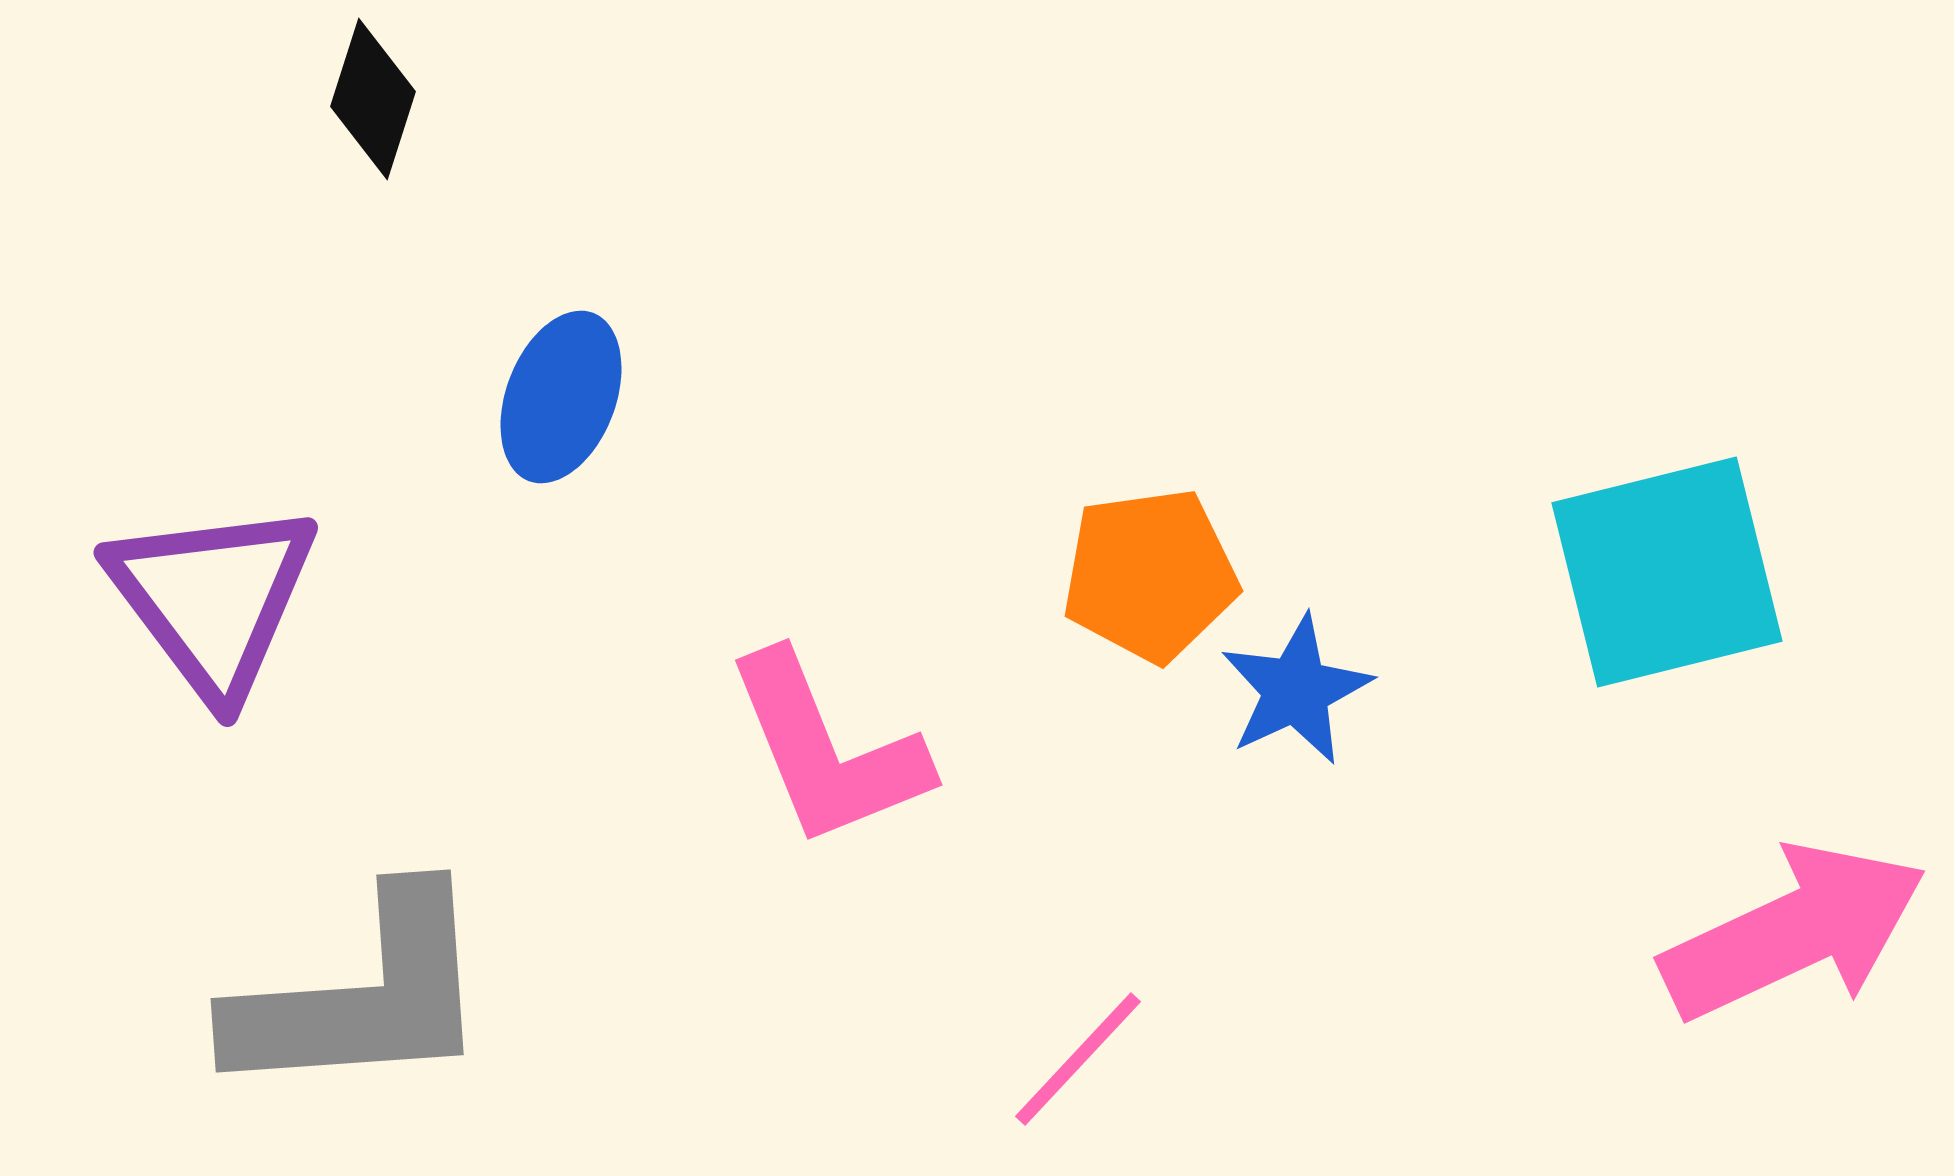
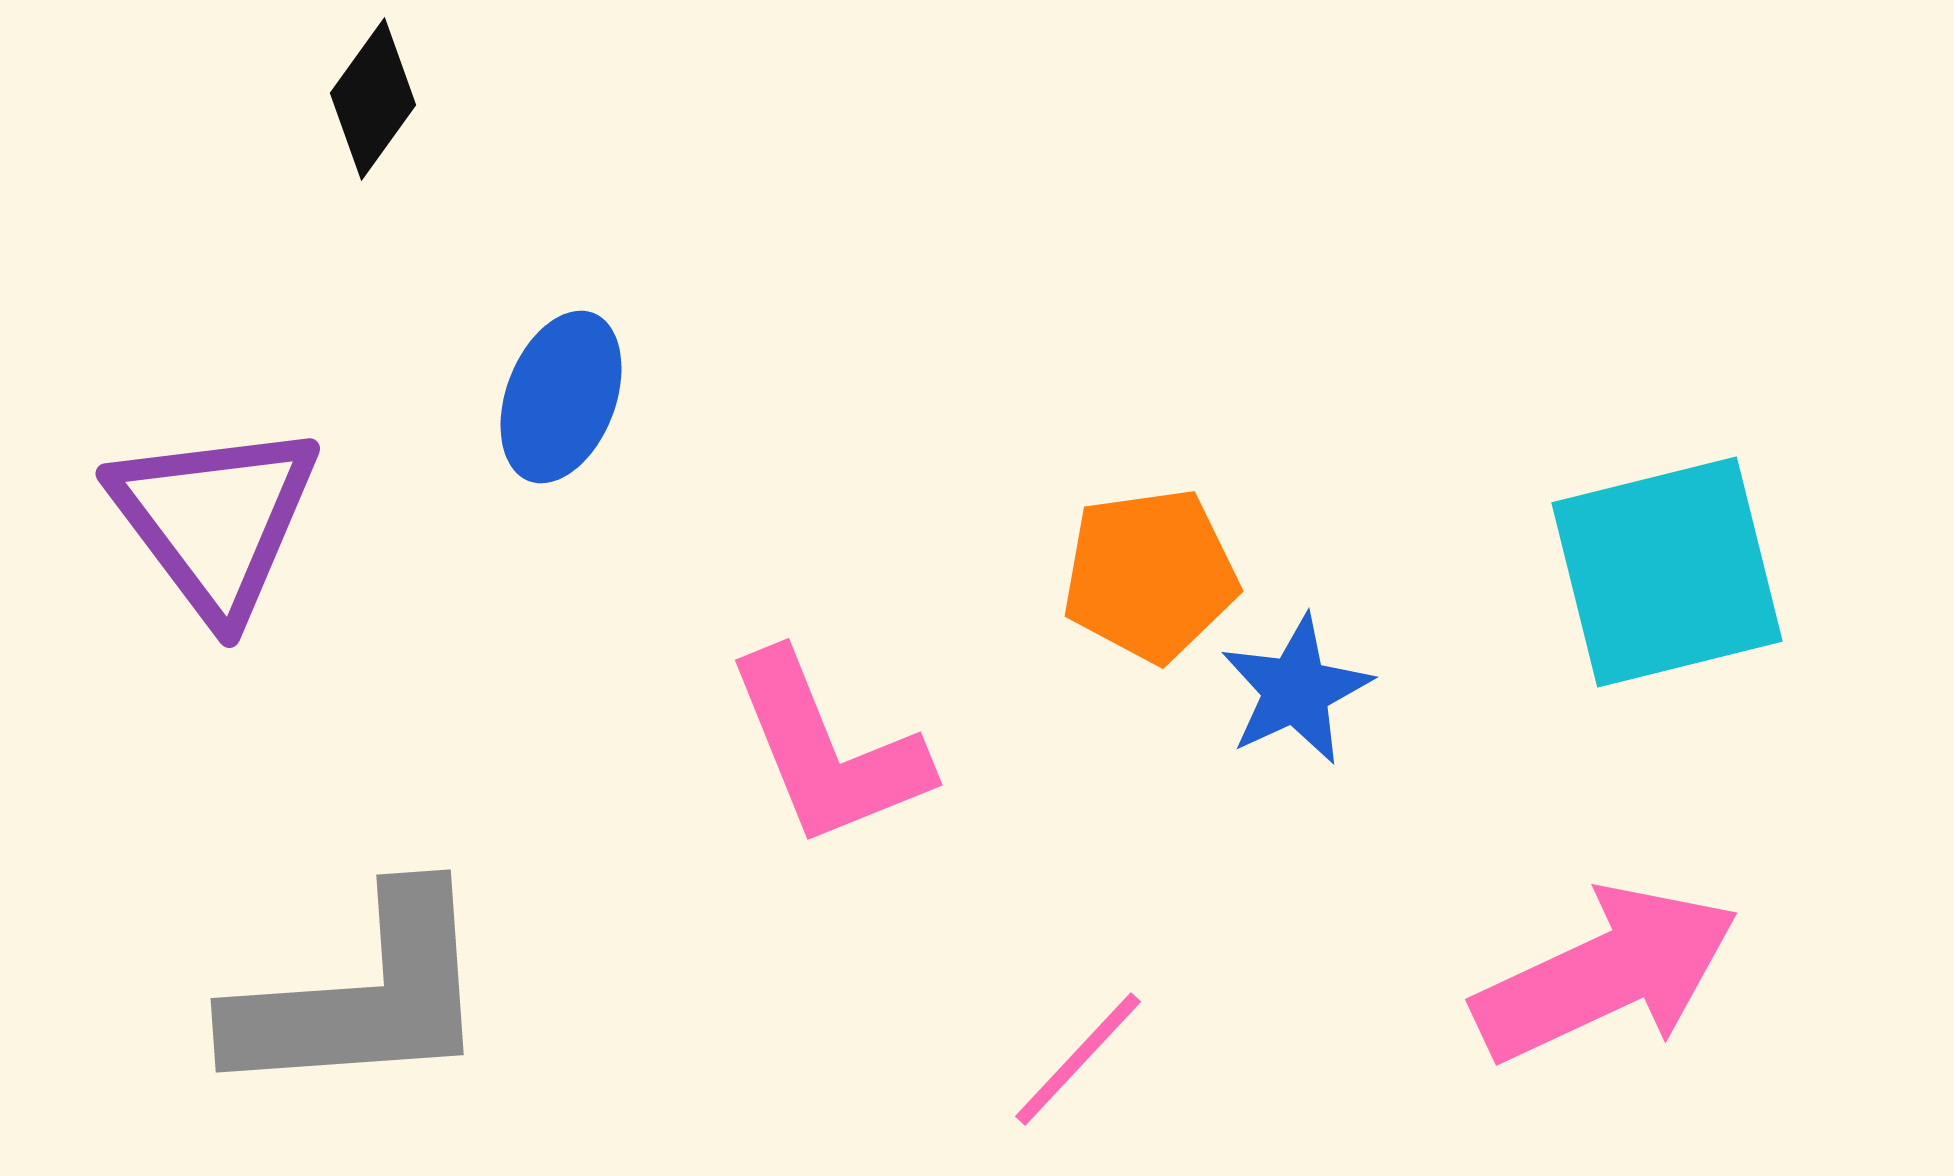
black diamond: rotated 18 degrees clockwise
purple triangle: moved 2 px right, 79 px up
pink arrow: moved 188 px left, 42 px down
